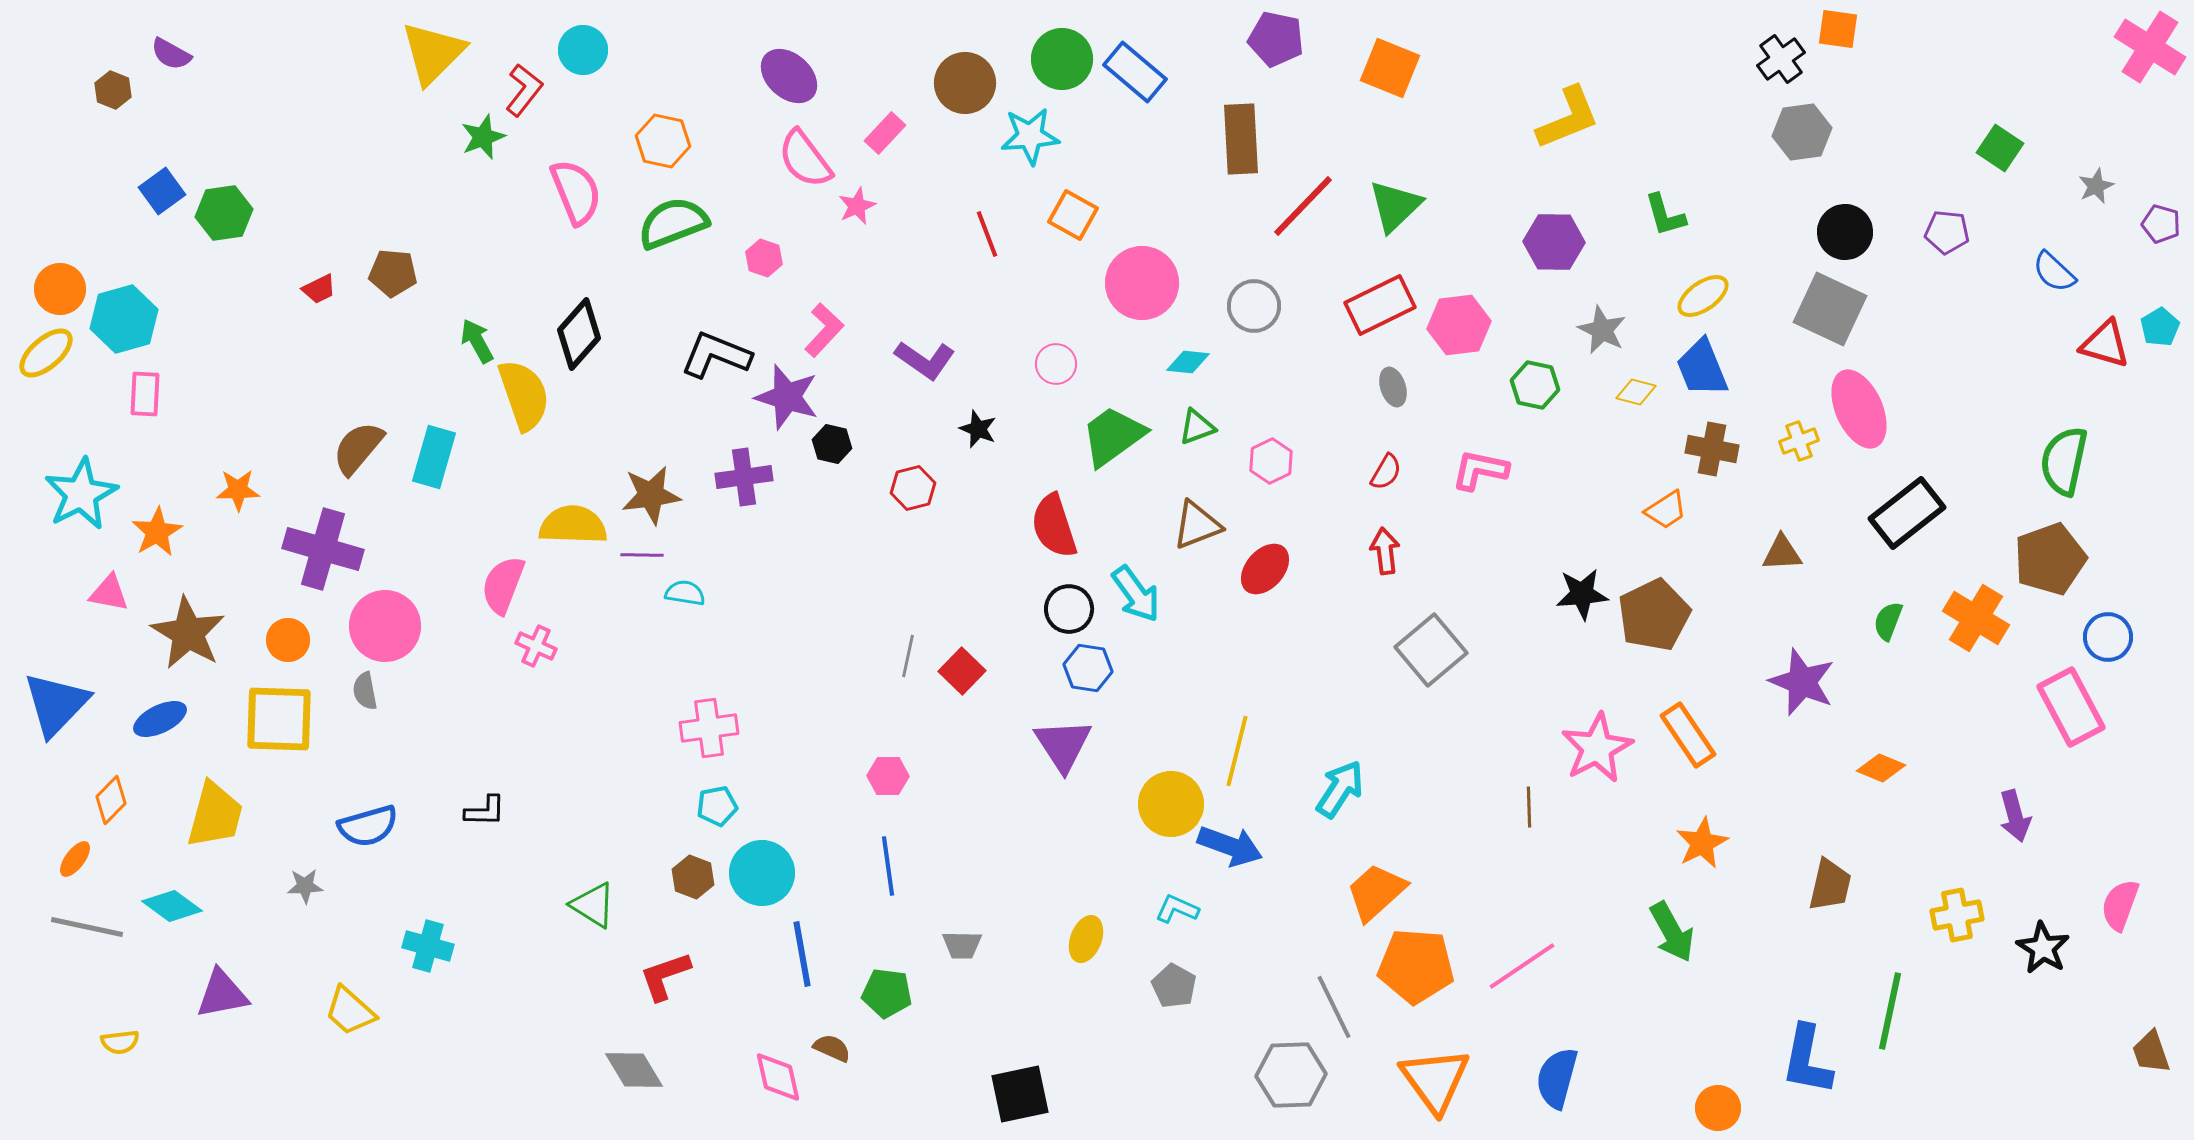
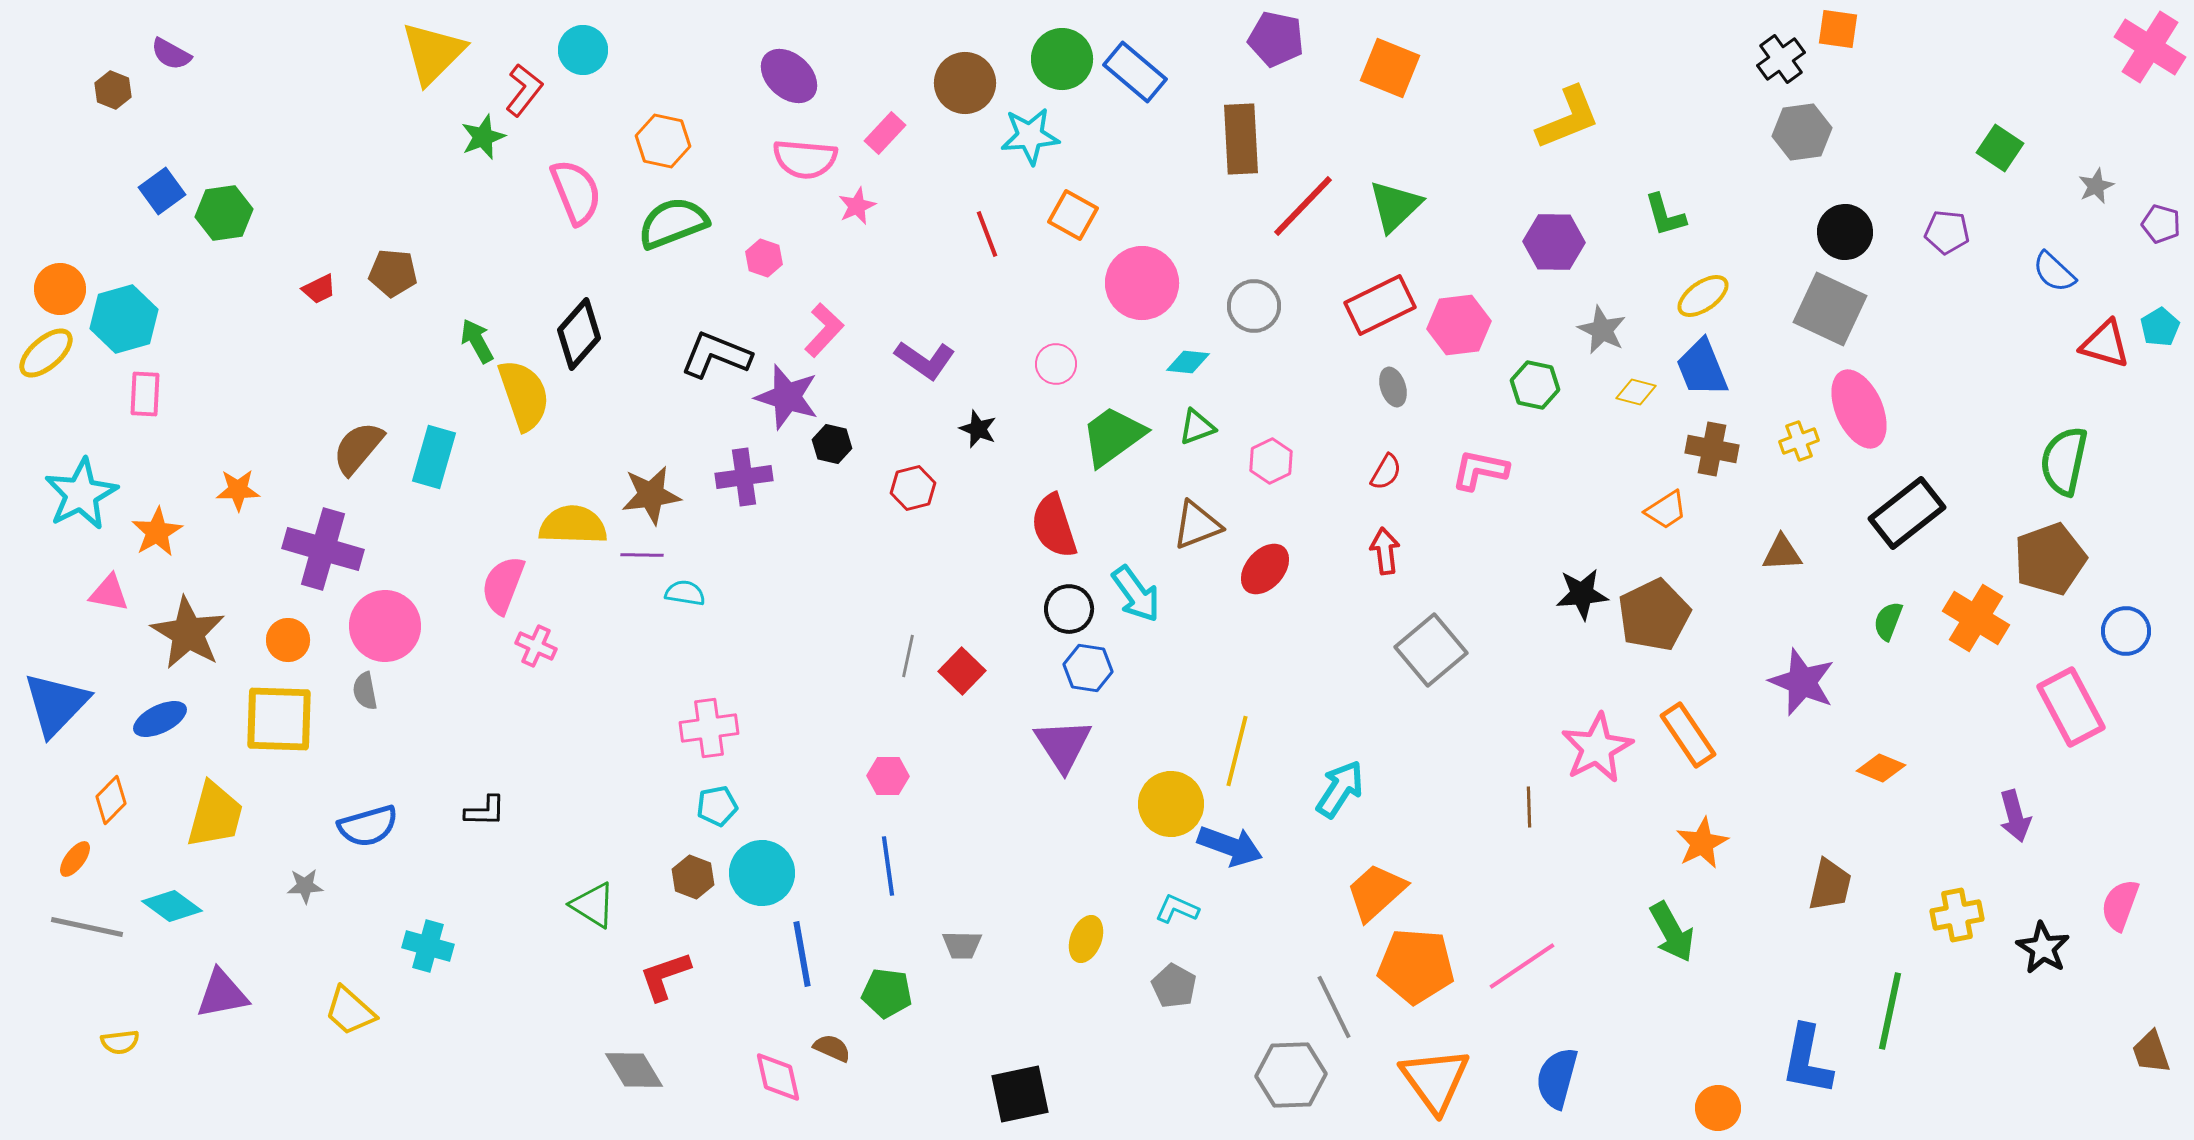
pink semicircle at (805, 159): rotated 48 degrees counterclockwise
blue circle at (2108, 637): moved 18 px right, 6 px up
